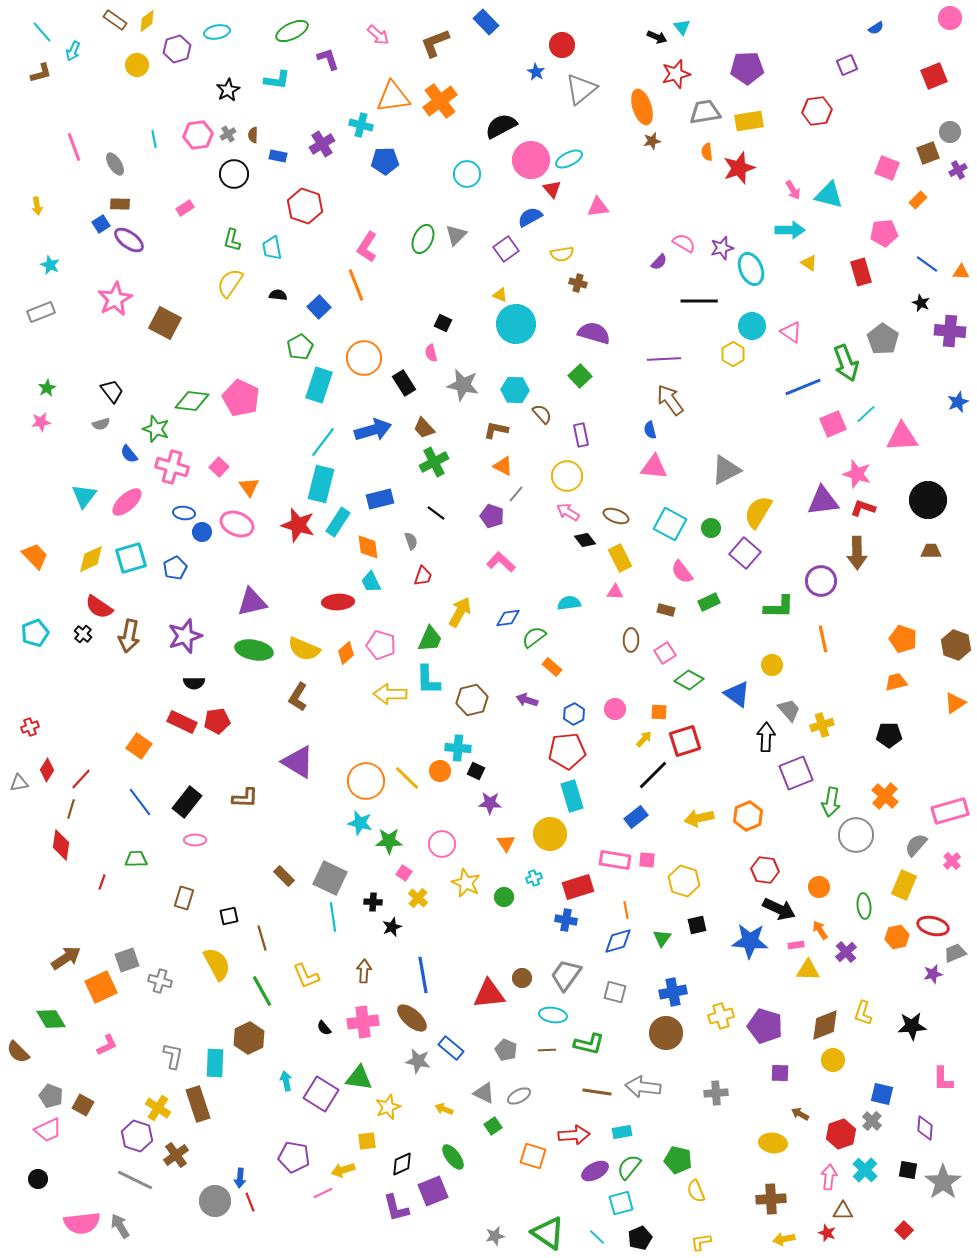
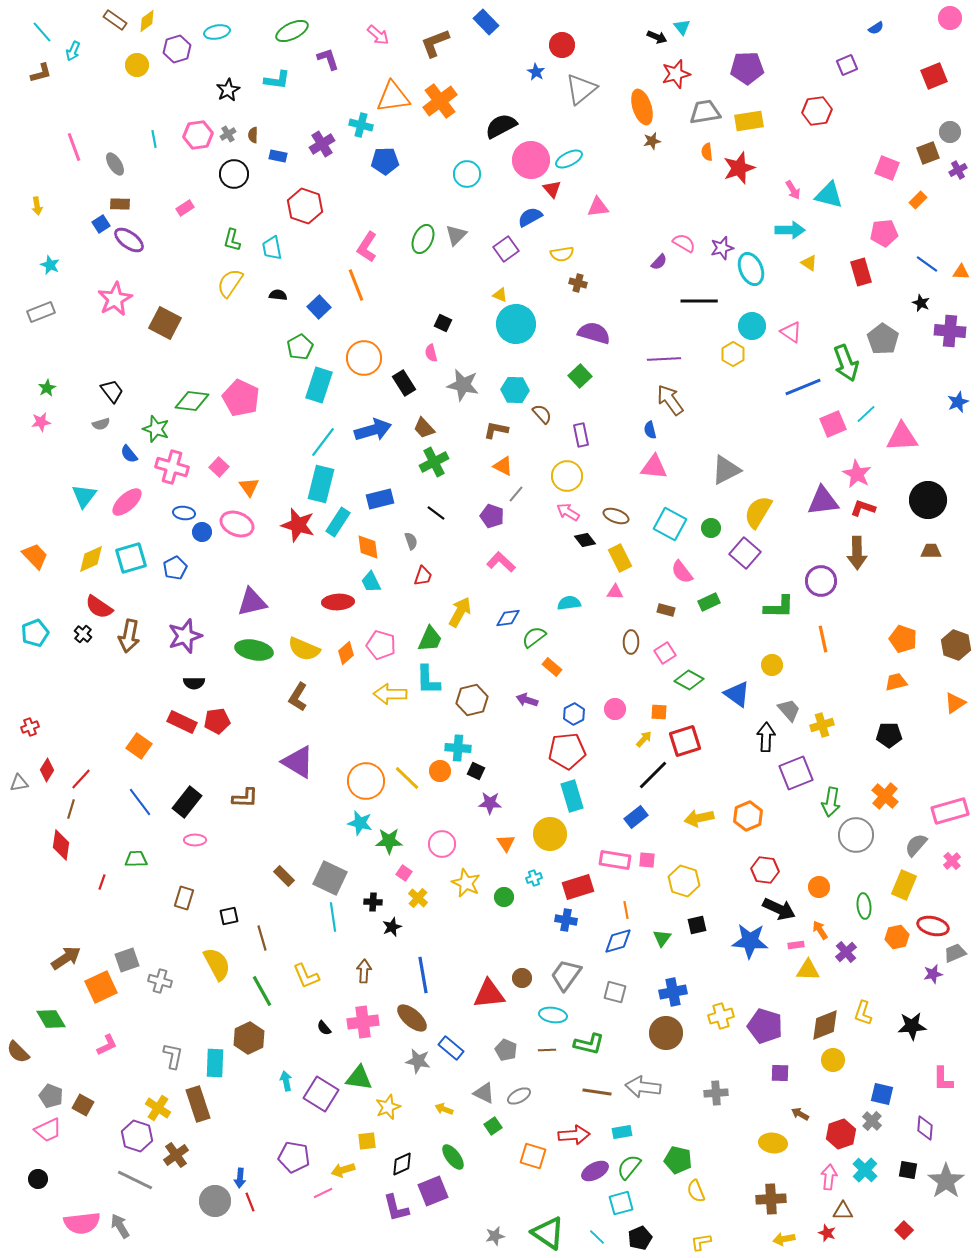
pink star at (857, 474): rotated 12 degrees clockwise
brown ellipse at (631, 640): moved 2 px down
gray star at (943, 1182): moved 3 px right, 1 px up
